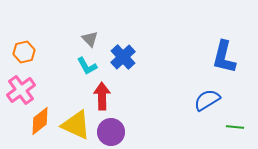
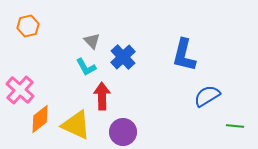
gray triangle: moved 2 px right, 2 px down
orange hexagon: moved 4 px right, 26 px up
blue L-shape: moved 40 px left, 2 px up
cyan L-shape: moved 1 px left, 1 px down
pink cross: moved 1 px left; rotated 12 degrees counterclockwise
blue semicircle: moved 4 px up
orange diamond: moved 2 px up
green line: moved 1 px up
purple circle: moved 12 px right
